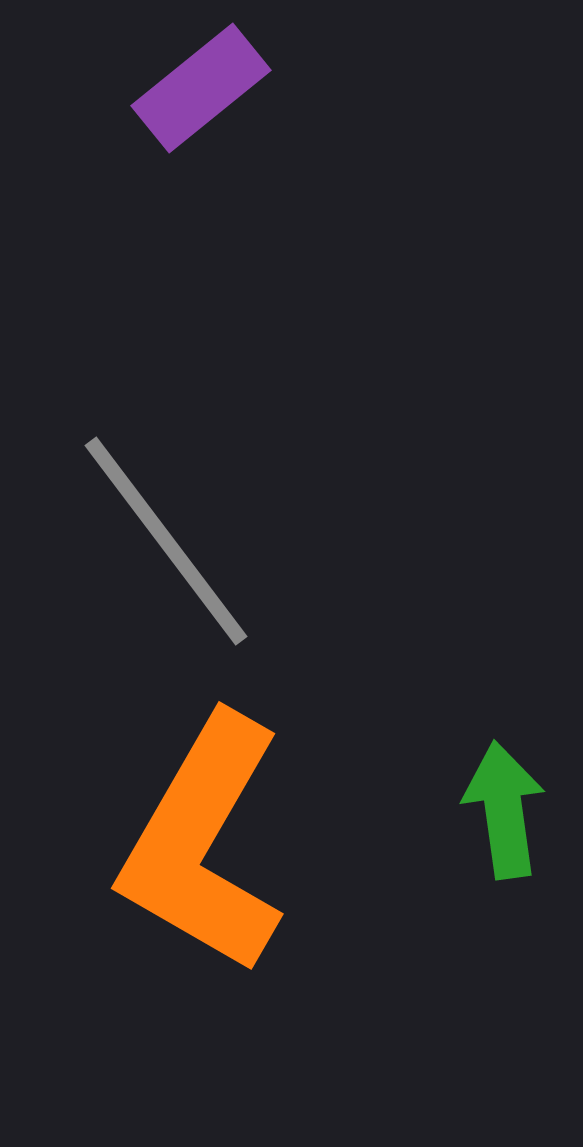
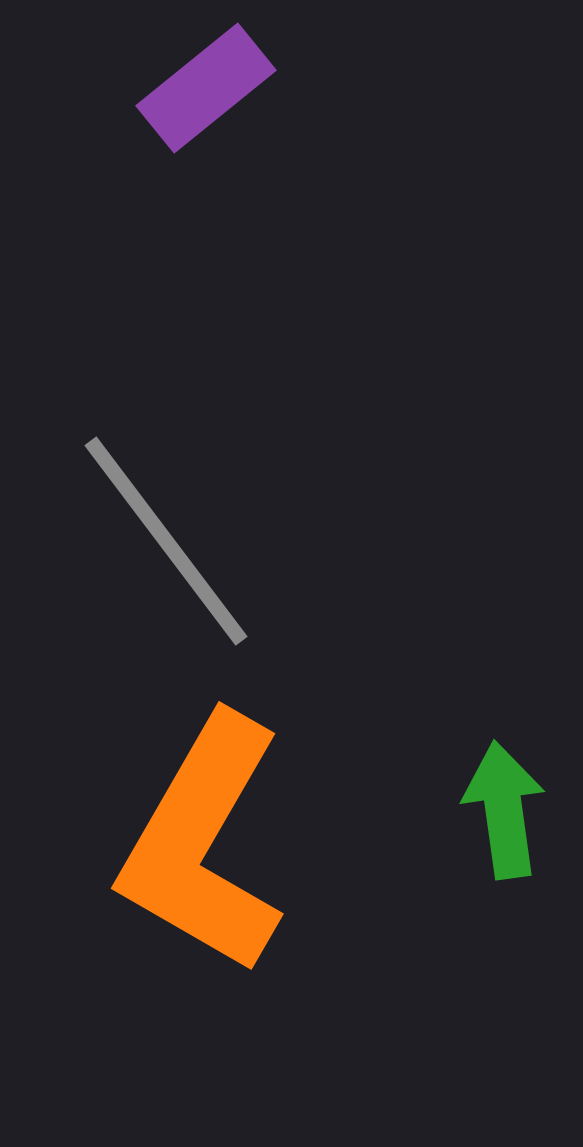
purple rectangle: moved 5 px right
